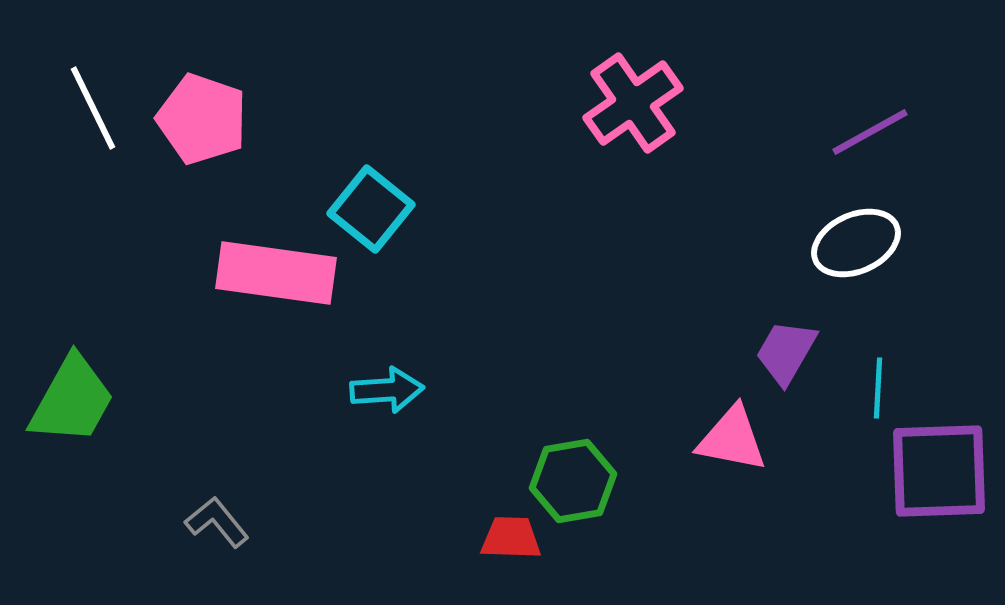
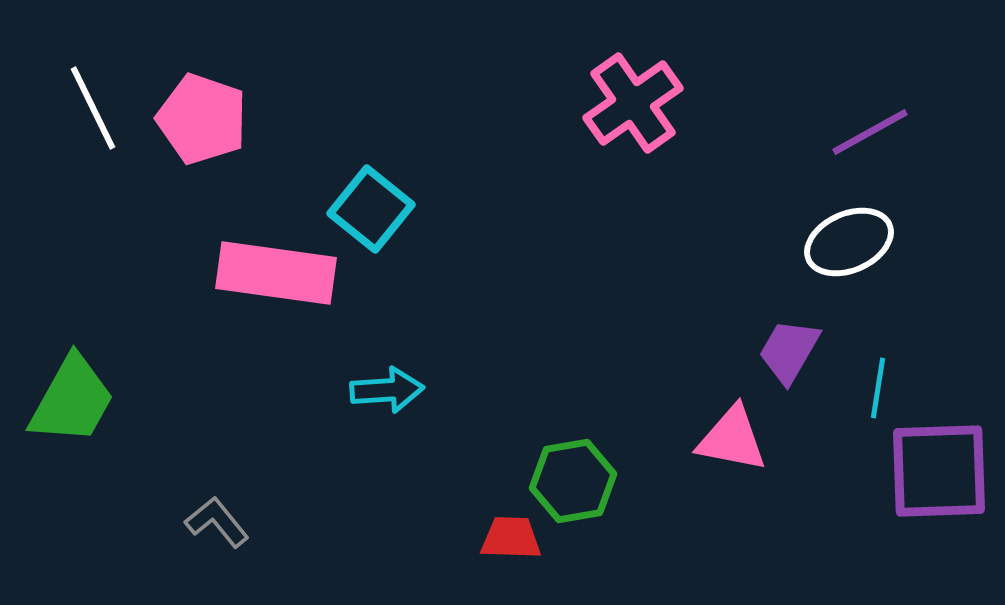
white ellipse: moved 7 px left, 1 px up
purple trapezoid: moved 3 px right, 1 px up
cyan line: rotated 6 degrees clockwise
